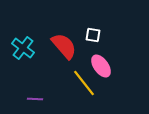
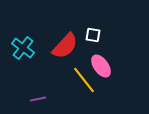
red semicircle: moved 1 px right; rotated 84 degrees clockwise
yellow line: moved 3 px up
purple line: moved 3 px right; rotated 14 degrees counterclockwise
